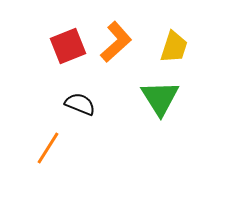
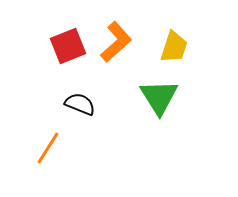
green triangle: moved 1 px left, 1 px up
